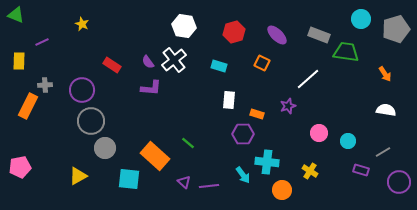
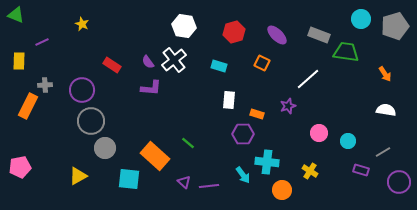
gray pentagon at (396, 29): moved 1 px left, 3 px up
